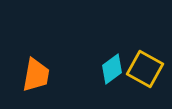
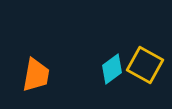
yellow square: moved 4 px up
